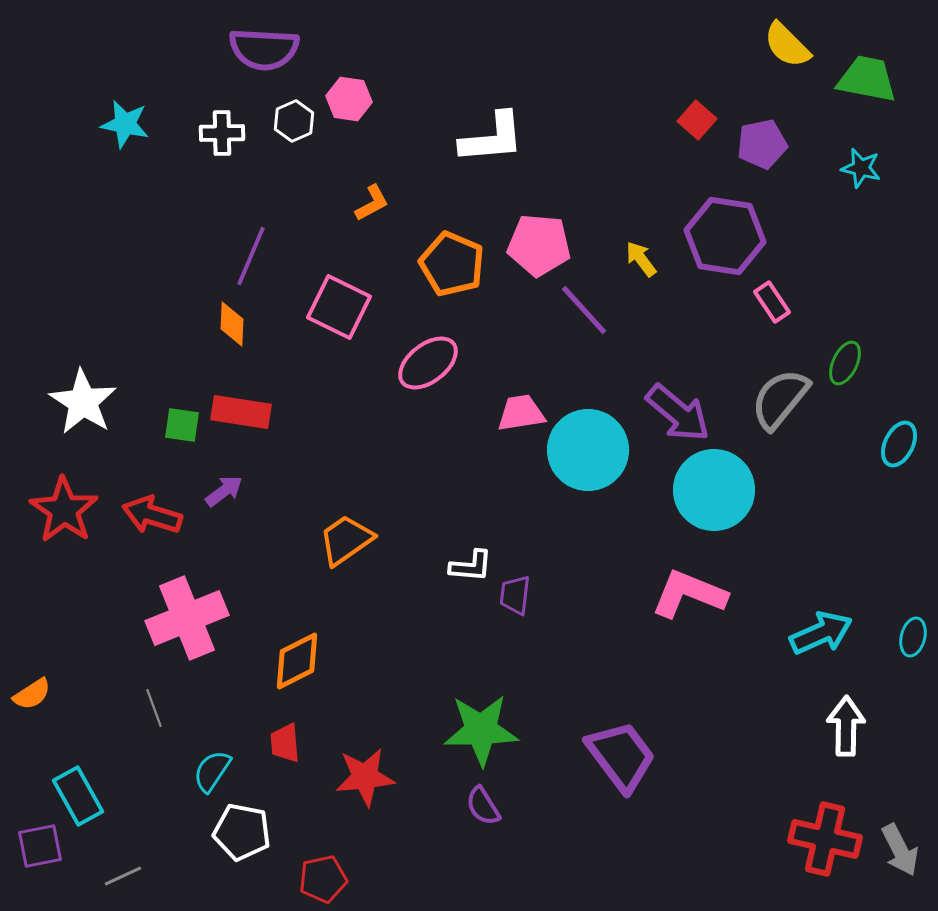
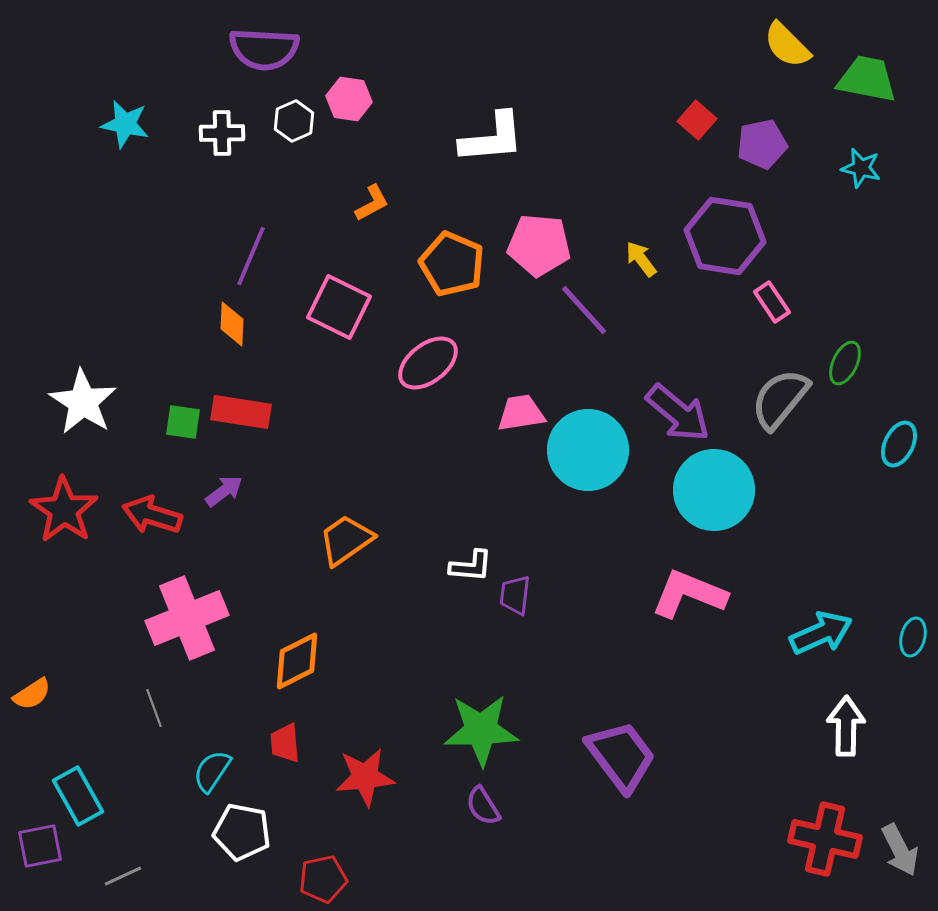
green square at (182, 425): moved 1 px right, 3 px up
